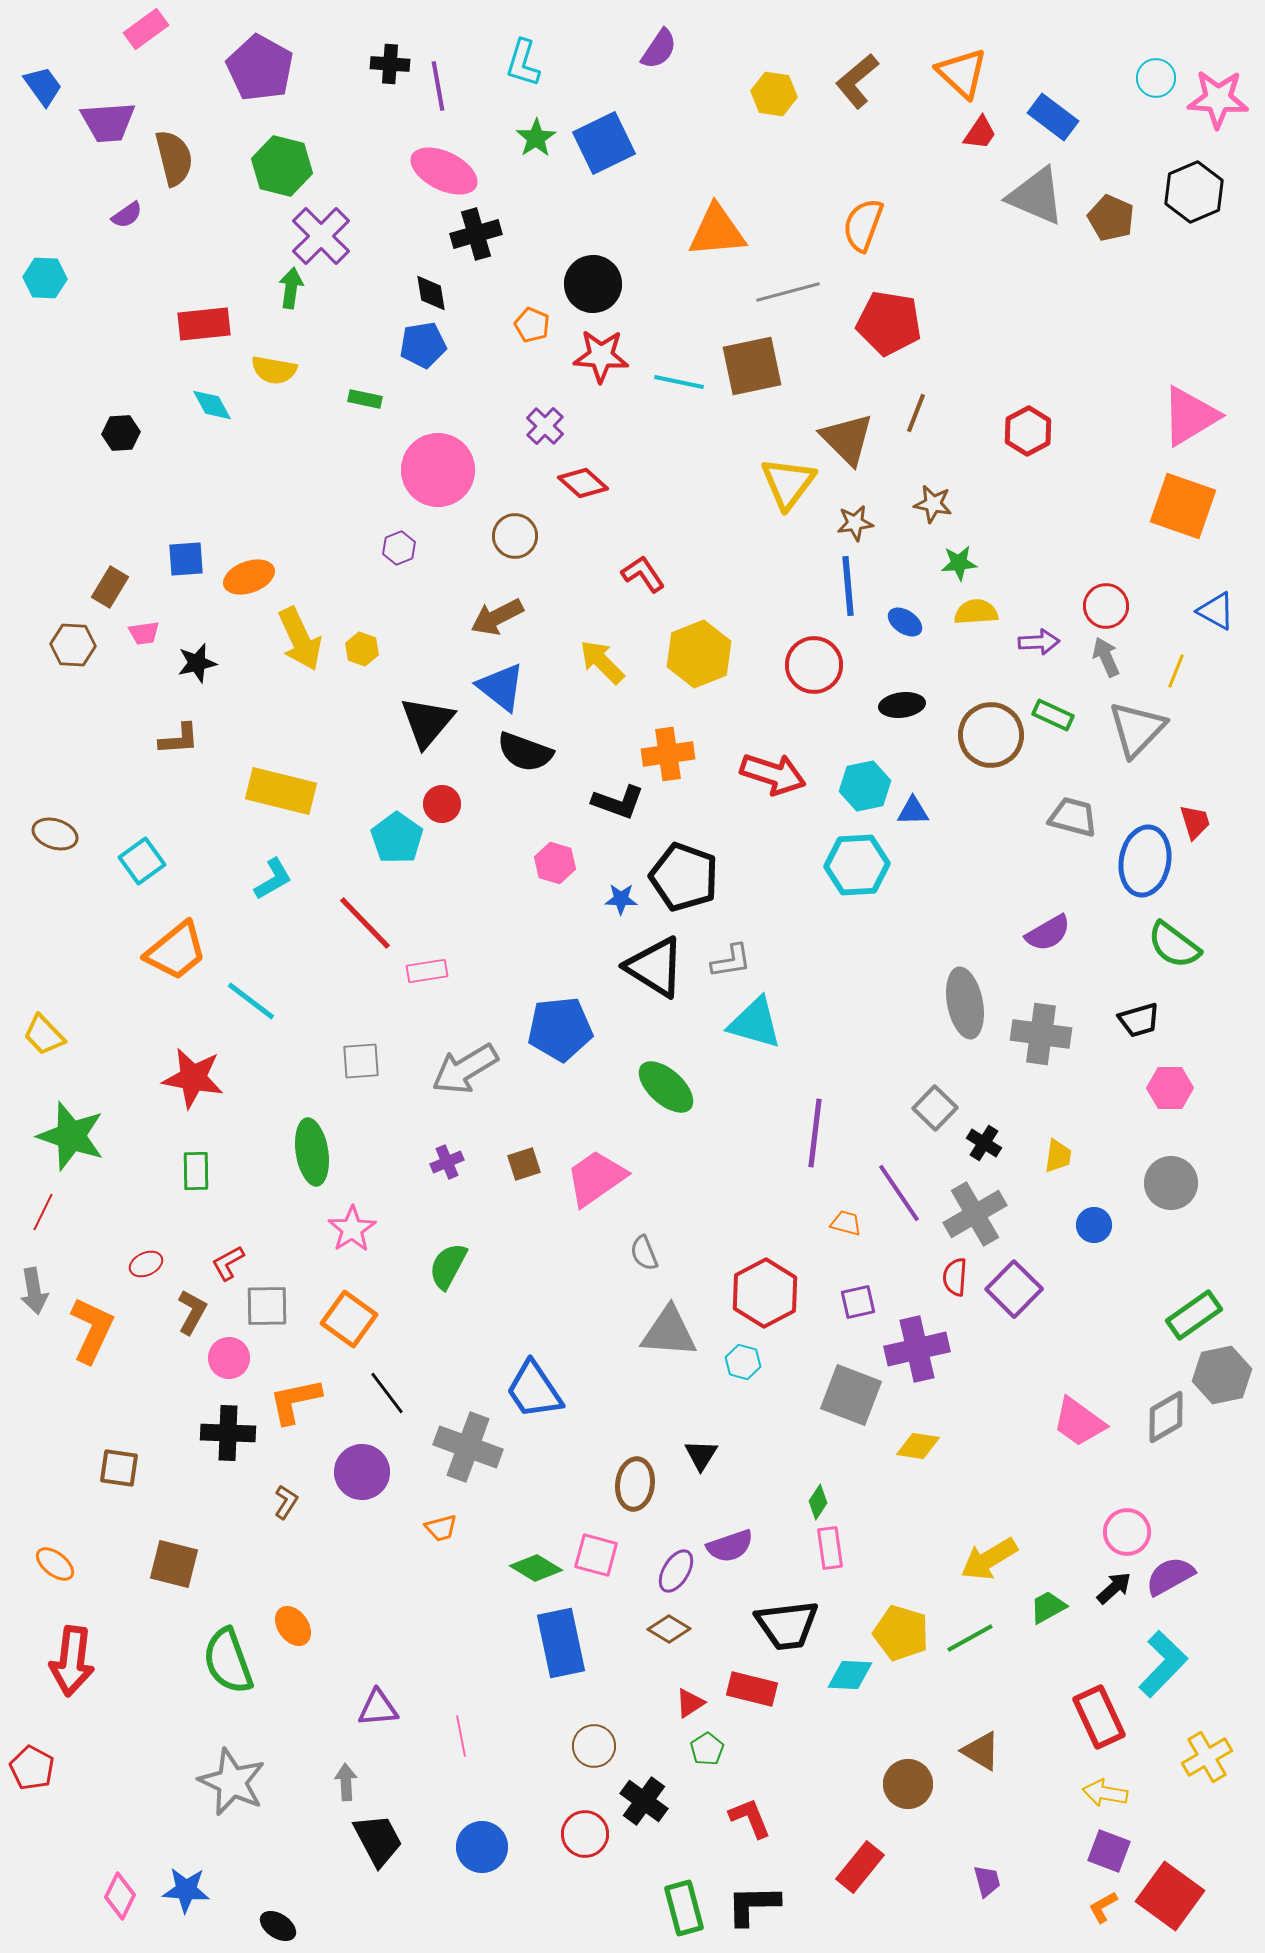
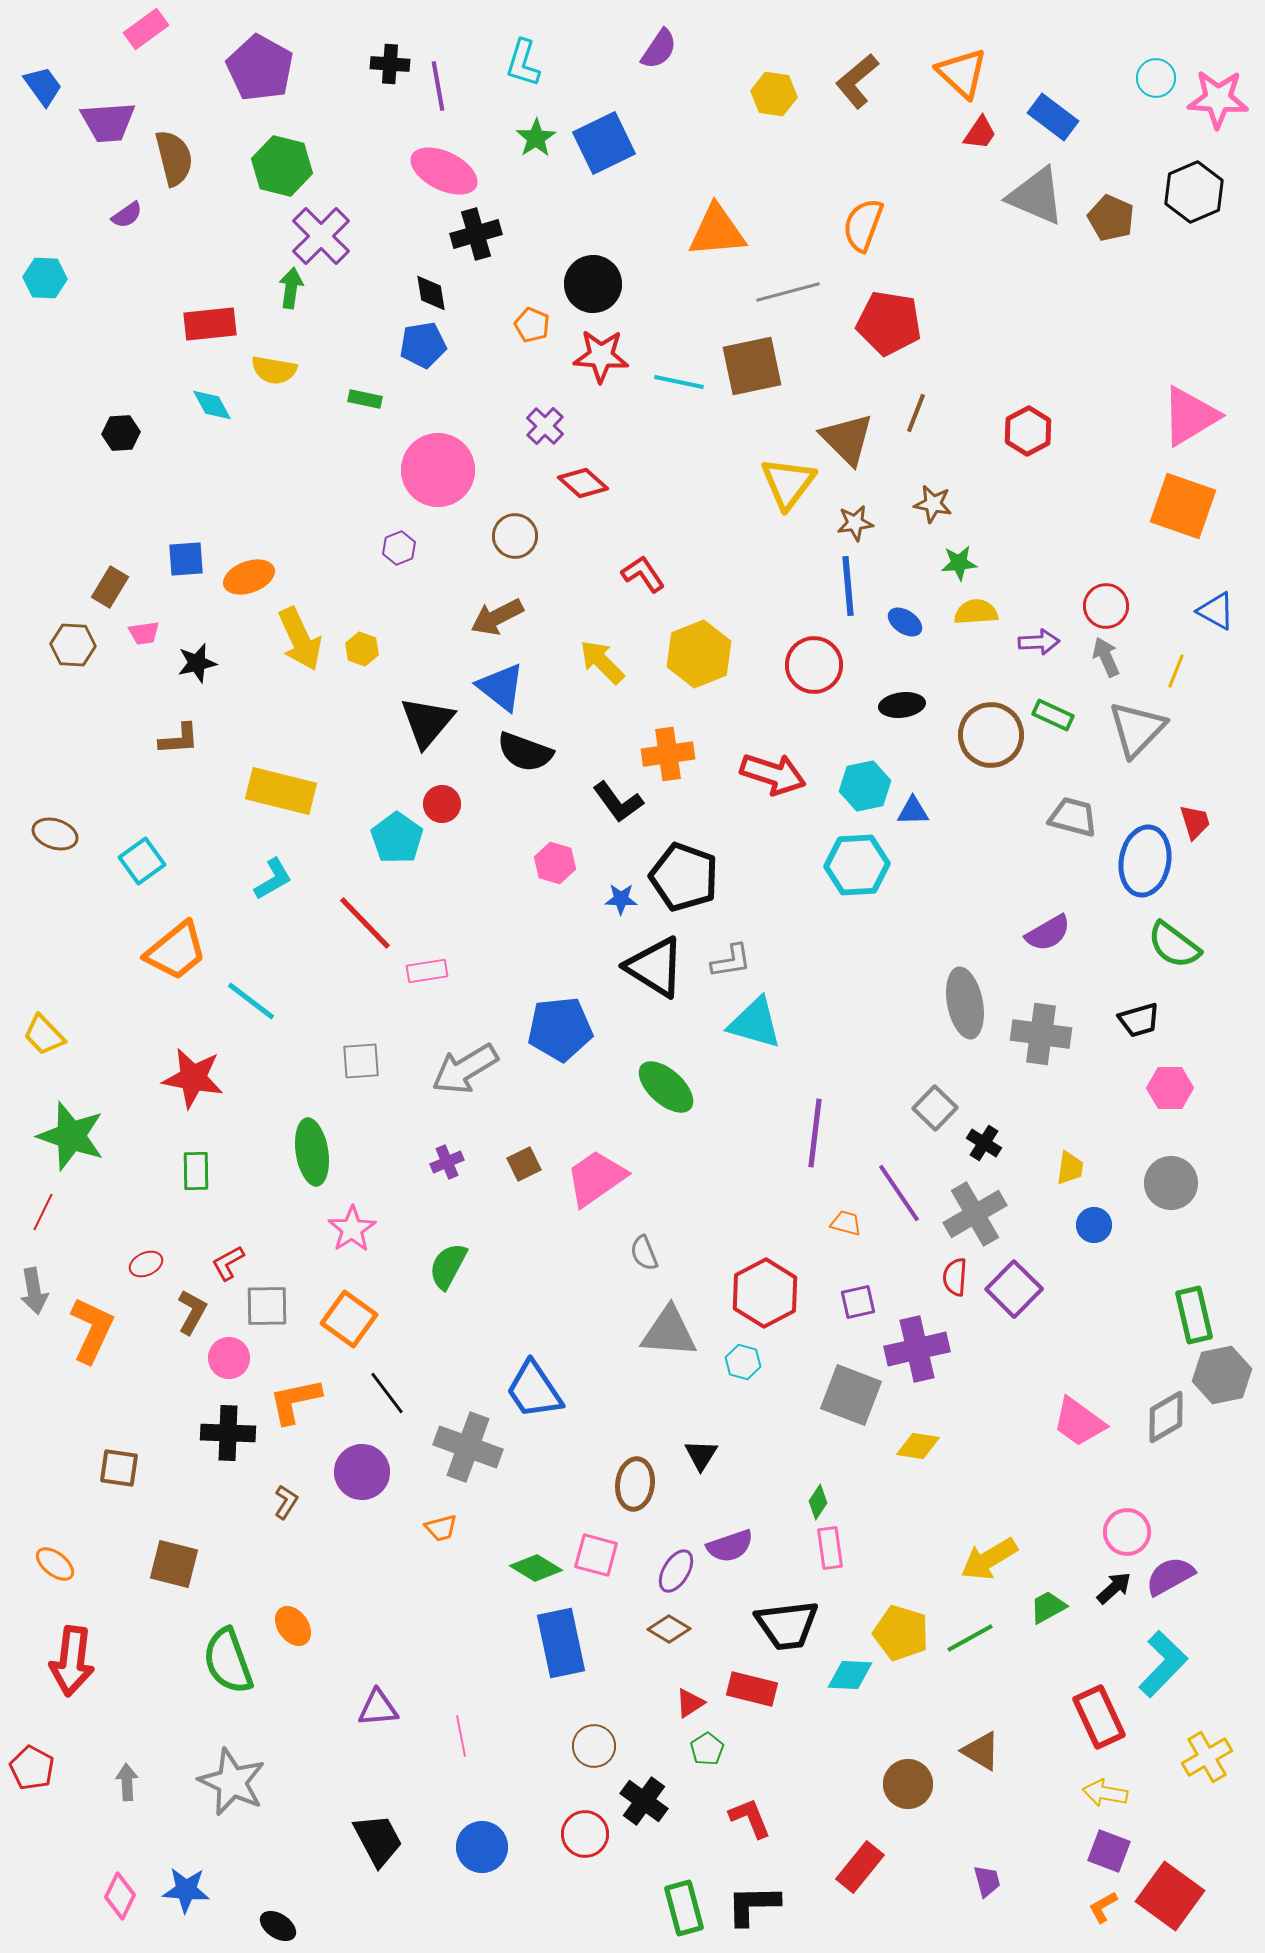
red rectangle at (204, 324): moved 6 px right
black L-shape at (618, 802): rotated 34 degrees clockwise
yellow trapezoid at (1058, 1156): moved 12 px right, 12 px down
brown square at (524, 1164): rotated 8 degrees counterclockwise
green rectangle at (1194, 1315): rotated 68 degrees counterclockwise
gray arrow at (346, 1782): moved 219 px left
